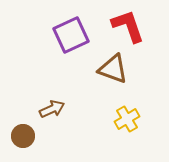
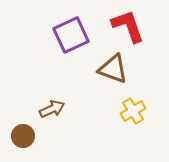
yellow cross: moved 6 px right, 8 px up
